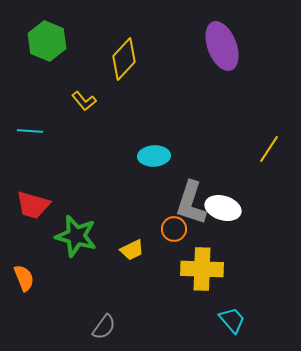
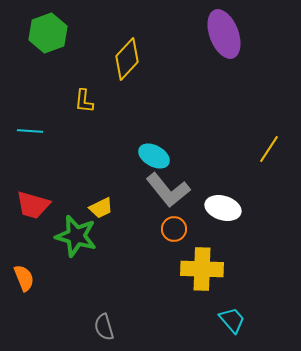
green hexagon: moved 1 px right, 8 px up; rotated 18 degrees clockwise
purple ellipse: moved 2 px right, 12 px up
yellow diamond: moved 3 px right
yellow L-shape: rotated 45 degrees clockwise
cyan ellipse: rotated 32 degrees clockwise
gray L-shape: moved 23 px left, 13 px up; rotated 57 degrees counterclockwise
yellow trapezoid: moved 31 px left, 42 px up
gray semicircle: rotated 128 degrees clockwise
